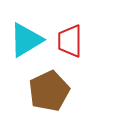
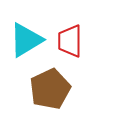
brown pentagon: moved 1 px right, 2 px up
